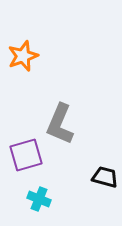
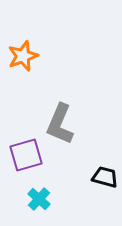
cyan cross: rotated 20 degrees clockwise
